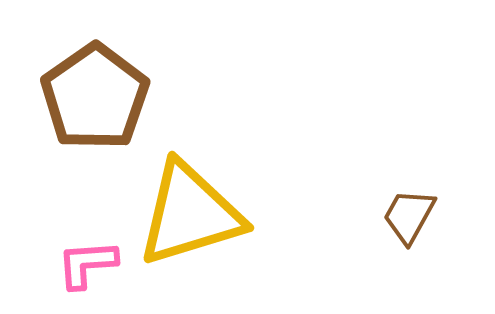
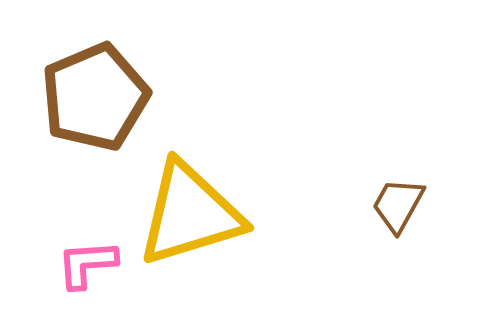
brown pentagon: rotated 12 degrees clockwise
brown trapezoid: moved 11 px left, 11 px up
